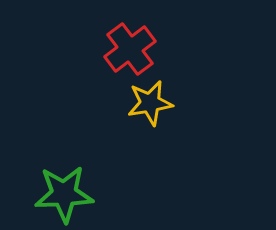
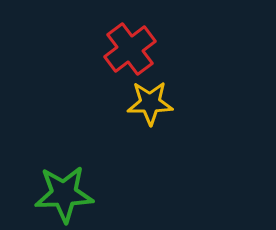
yellow star: rotated 9 degrees clockwise
